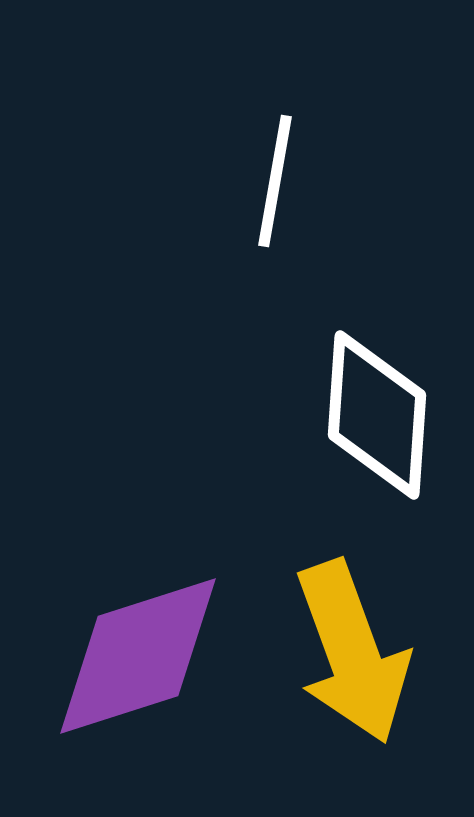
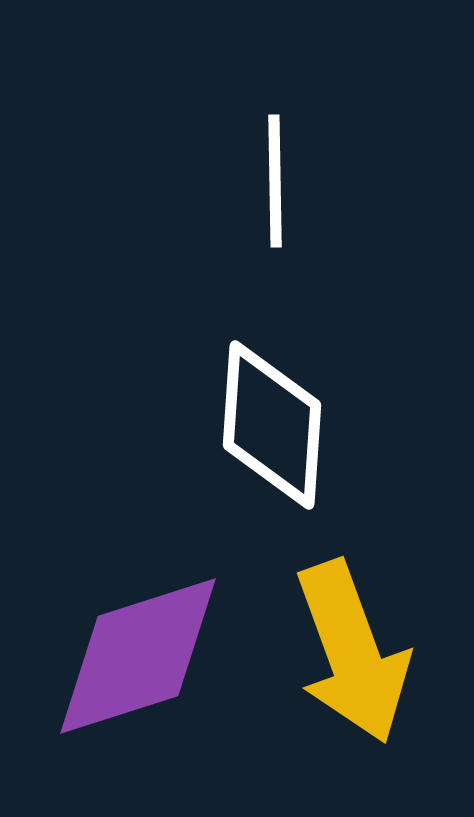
white line: rotated 11 degrees counterclockwise
white diamond: moved 105 px left, 10 px down
